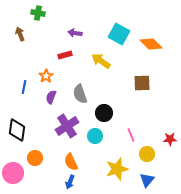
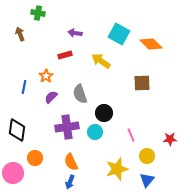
purple semicircle: rotated 24 degrees clockwise
purple cross: moved 1 px down; rotated 25 degrees clockwise
cyan circle: moved 4 px up
yellow circle: moved 2 px down
